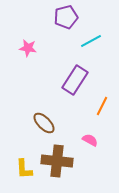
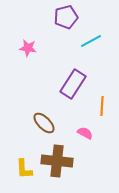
purple rectangle: moved 2 px left, 4 px down
orange line: rotated 24 degrees counterclockwise
pink semicircle: moved 5 px left, 7 px up
